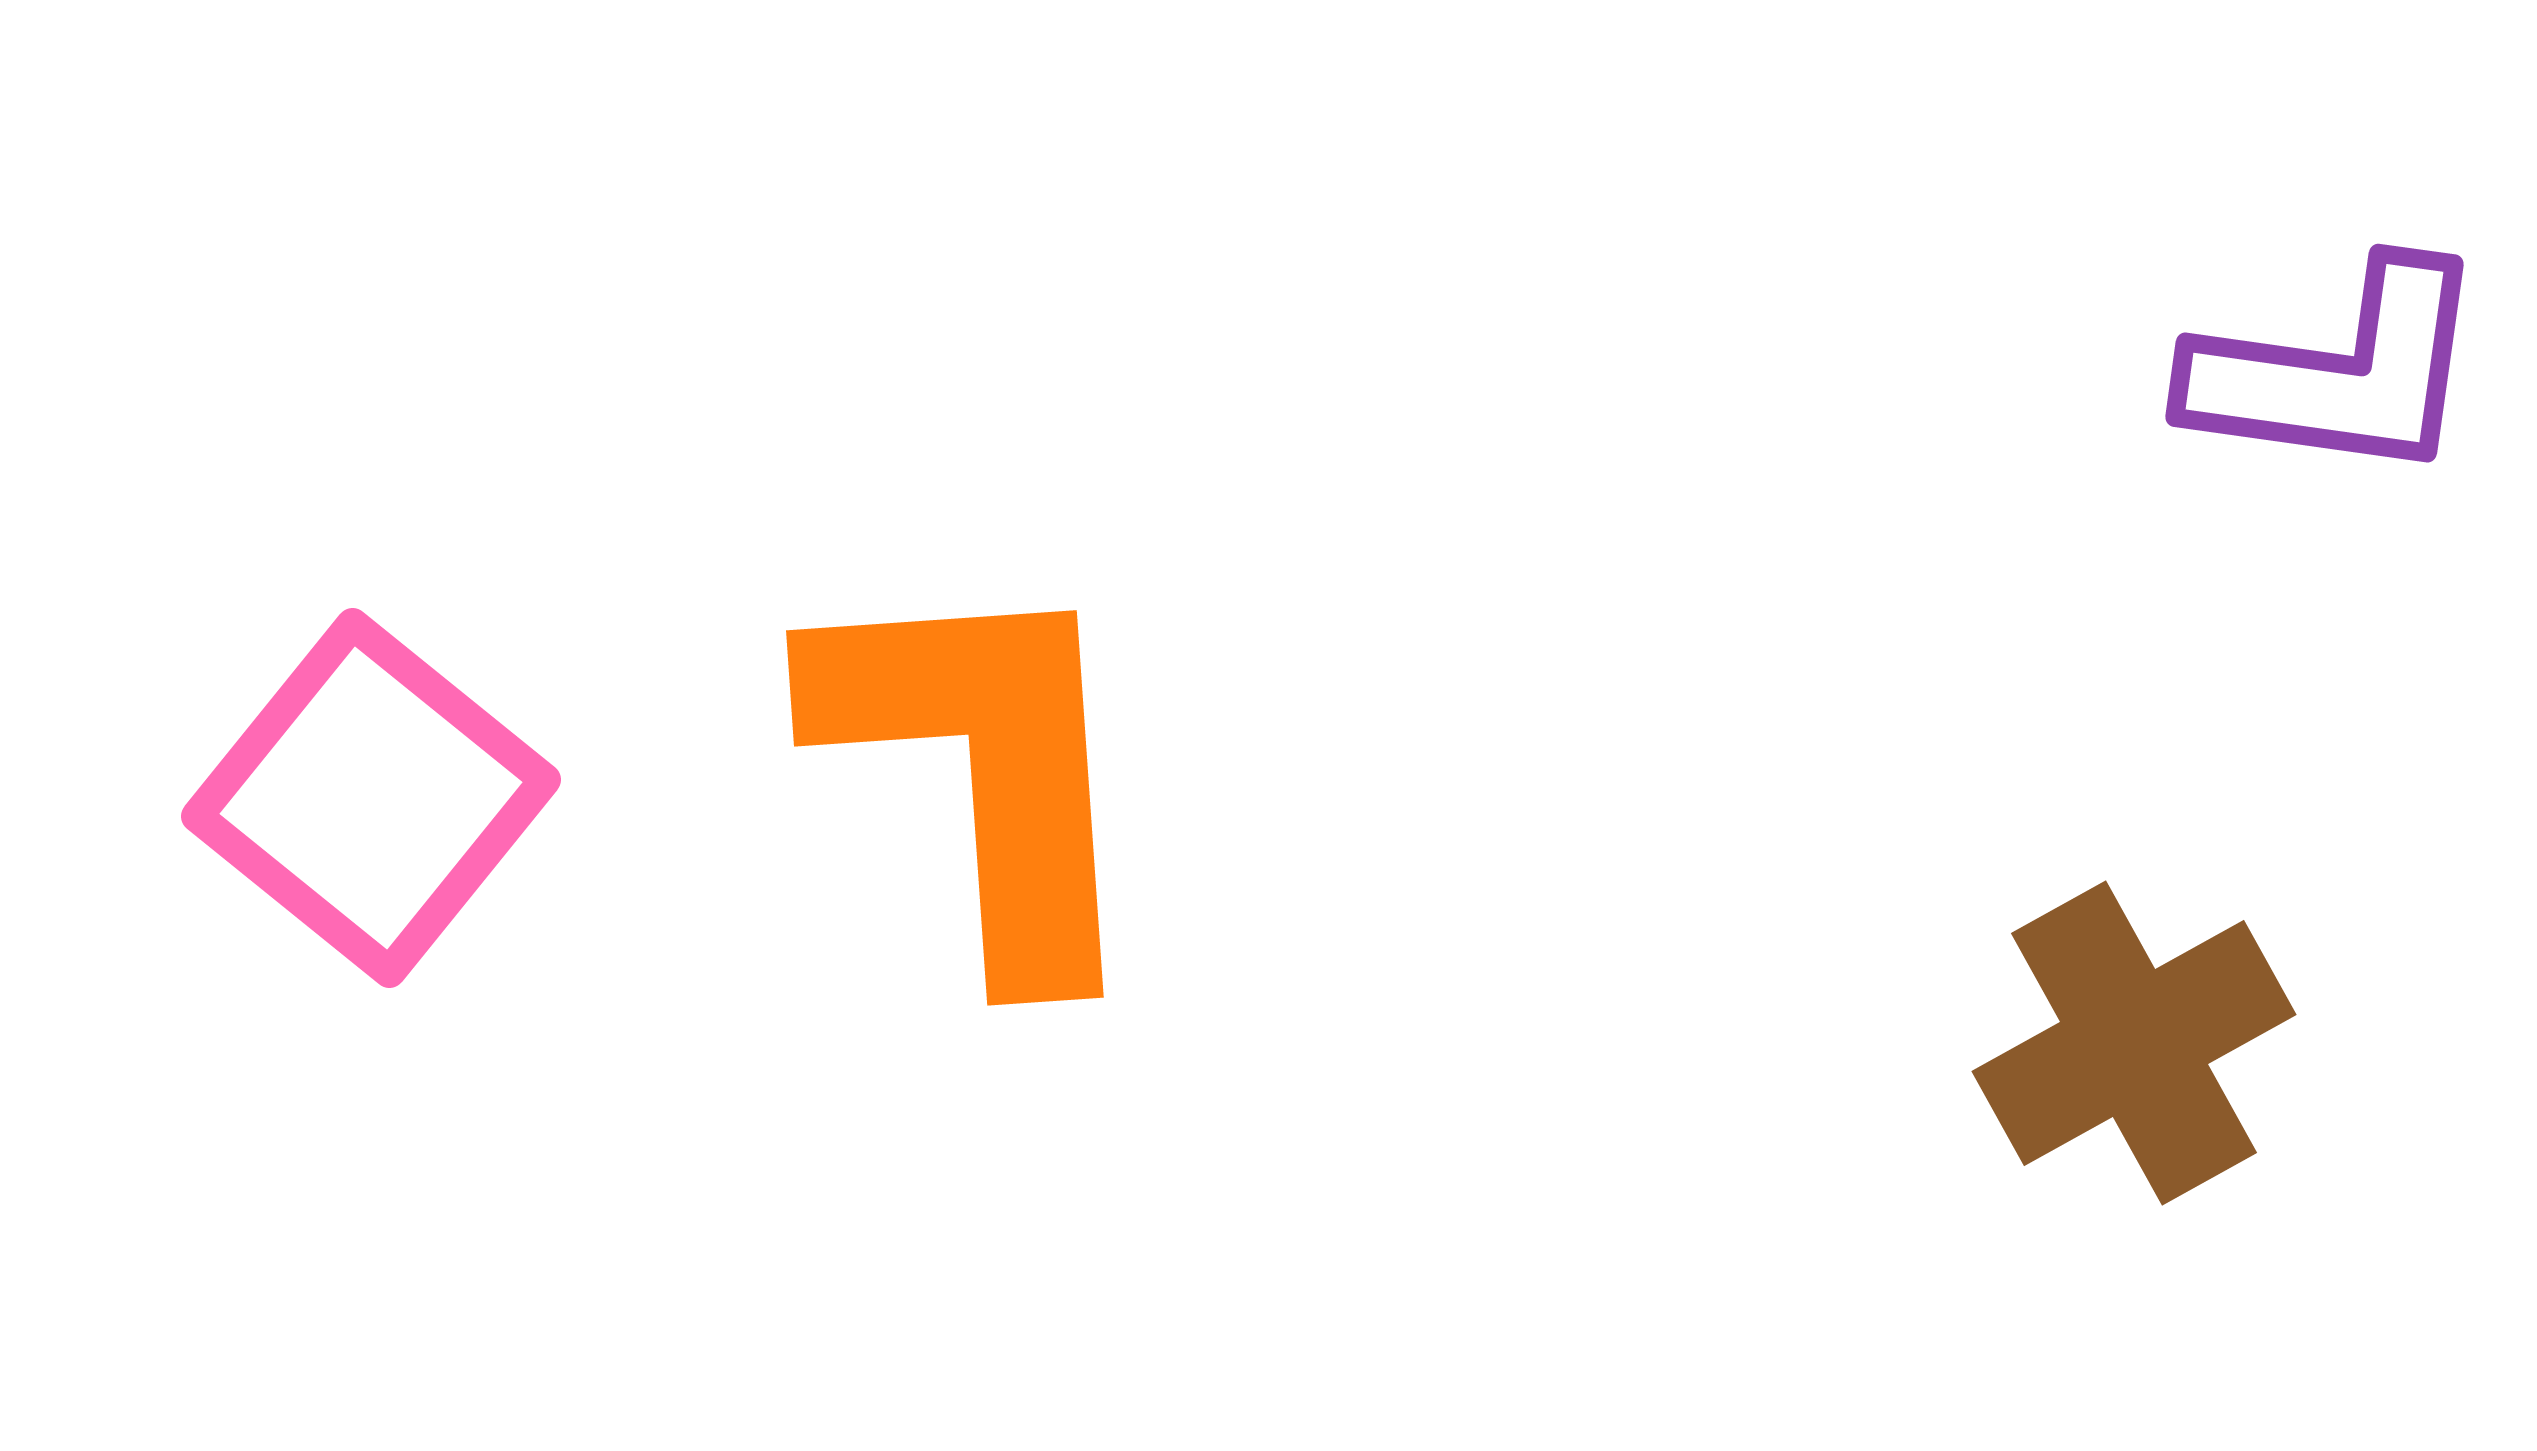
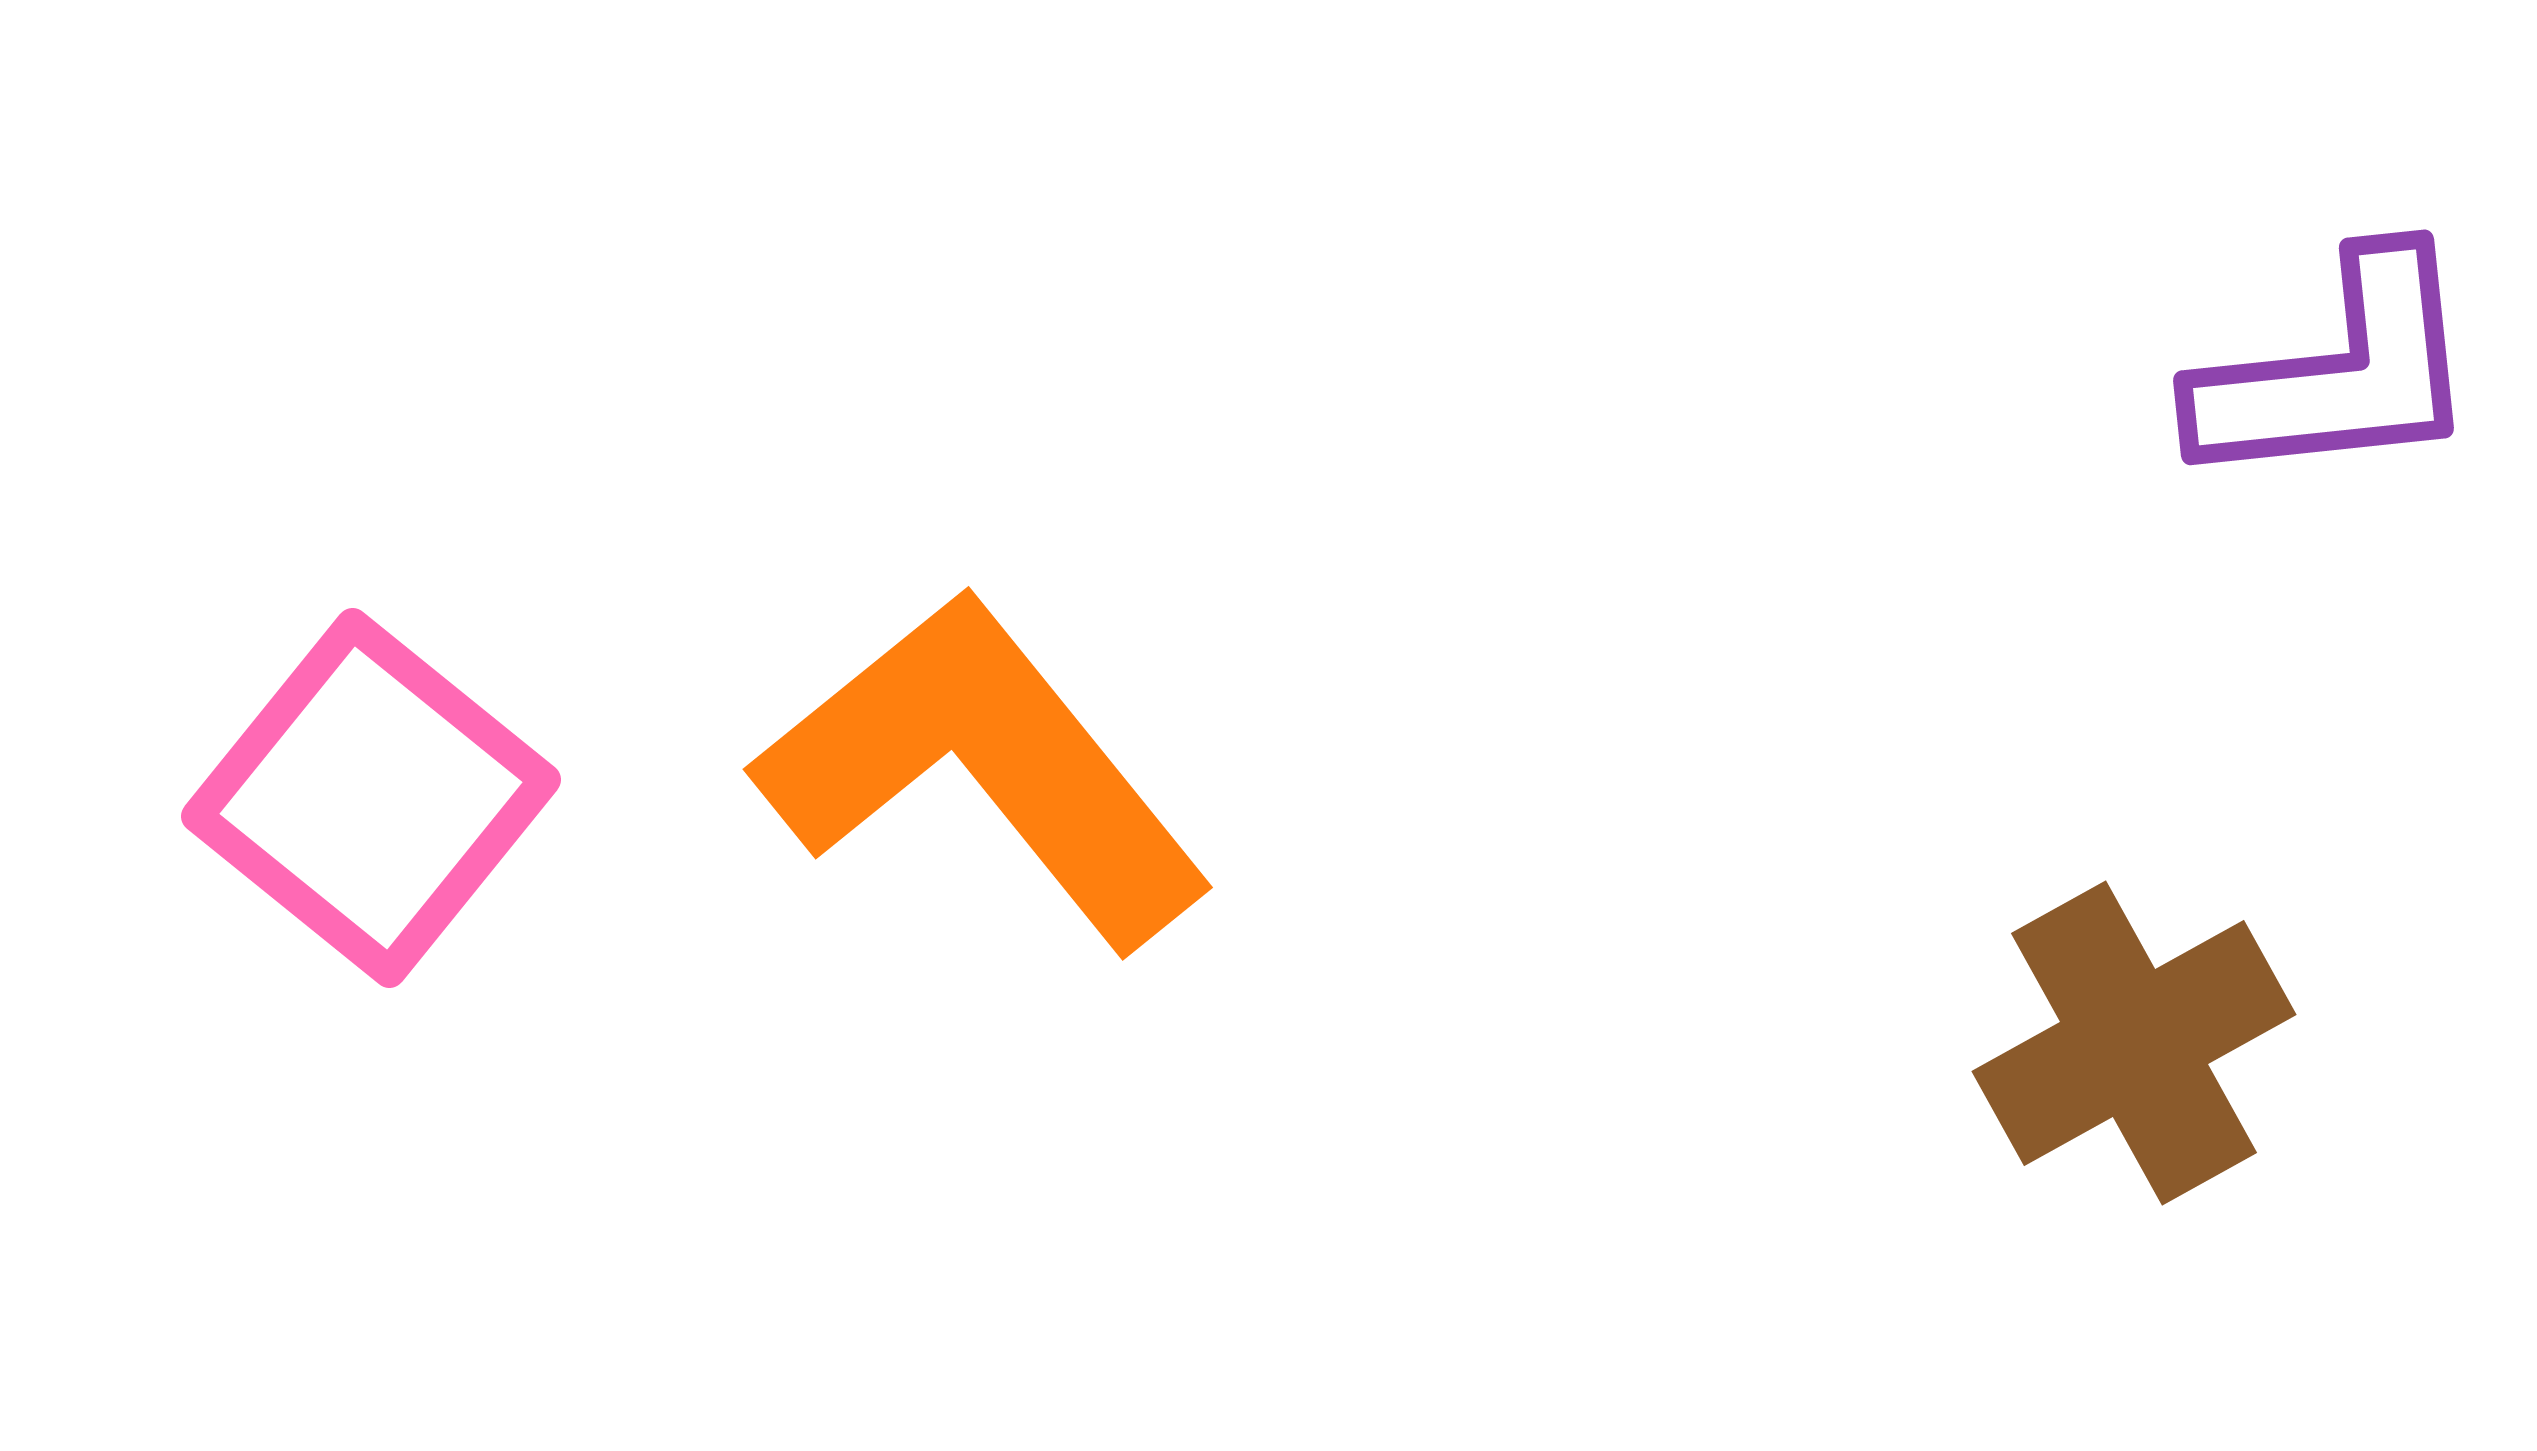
purple L-shape: rotated 14 degrees counterclockwise
orange L-shape: rotated 35 degrees counterclockwise
